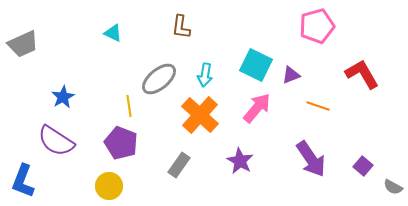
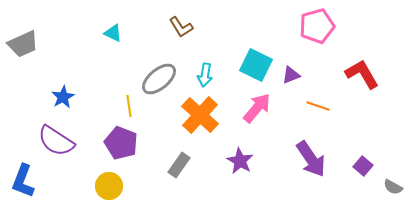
brown L-shape: rotated 40 degrees counterclockwise
